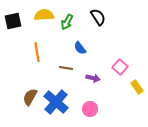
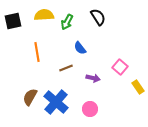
brown line: rotated 32 degrees counterclockwise
yellow rectangle: moved 1 px right
